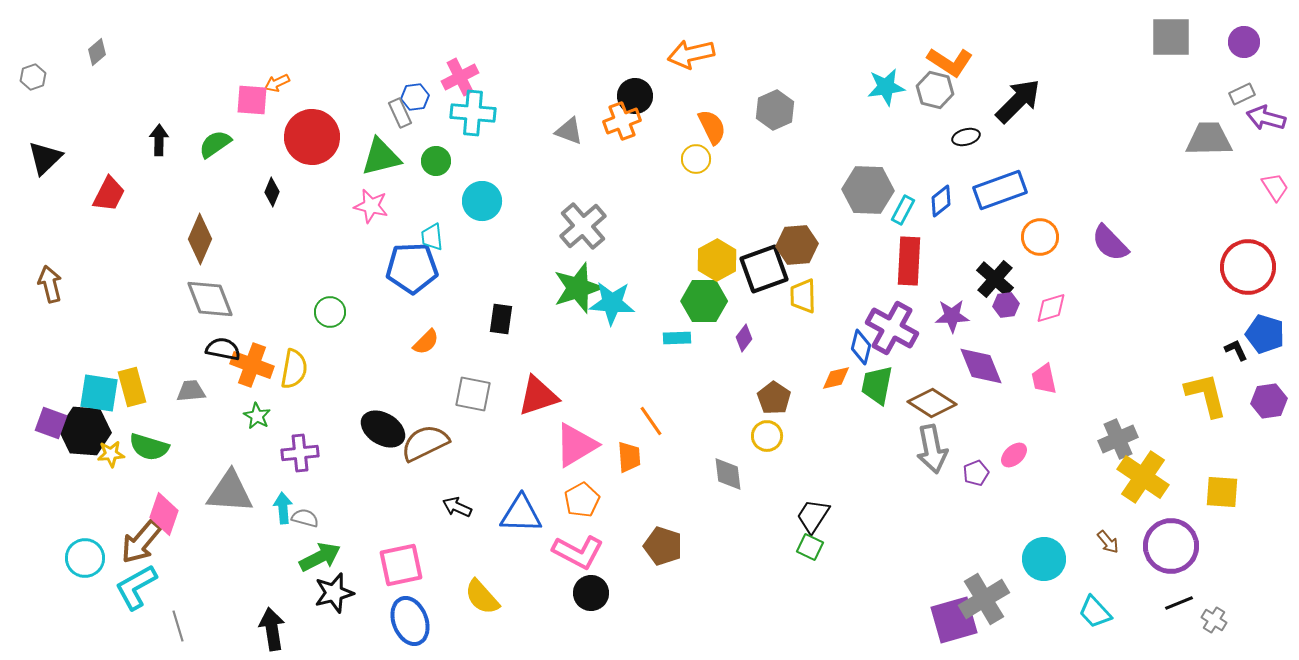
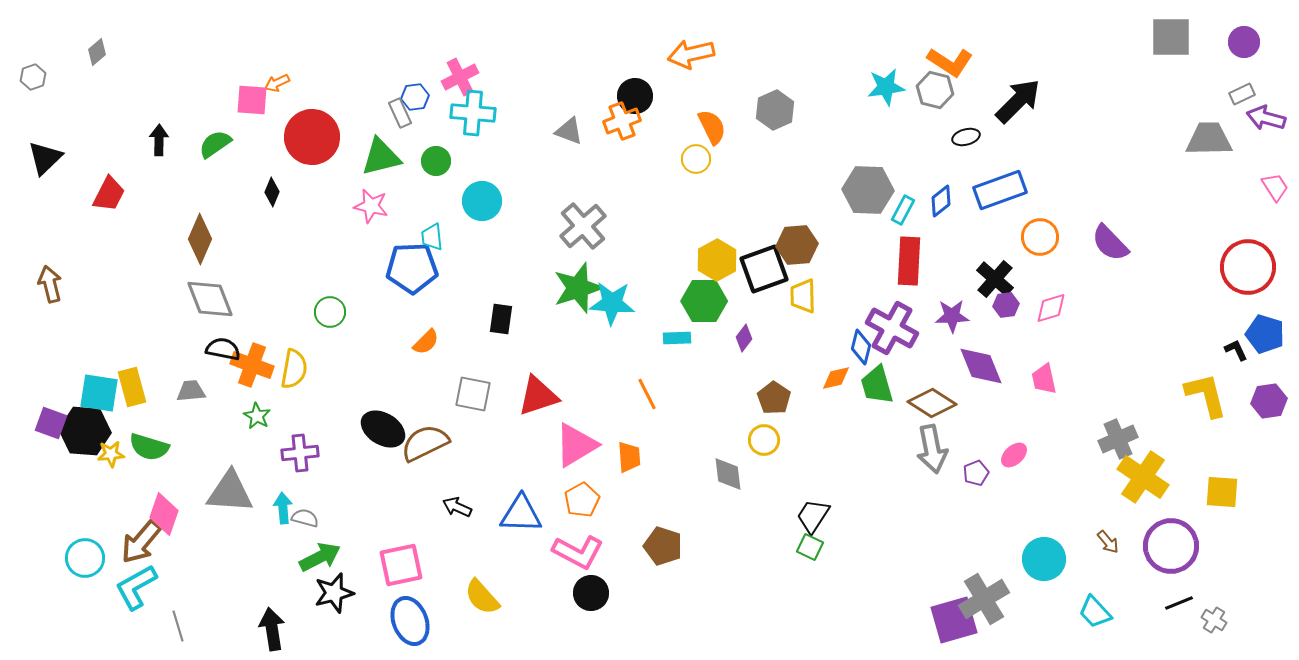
green trapezoid at (877, 385): rotated 27 degrees counterclockwise
orange line at (651, 421): moved 4 px left, 27 px up; rotated 8 degrees clockwise
yellow circle at (767, 436): moved 3 px left, 4 px down
